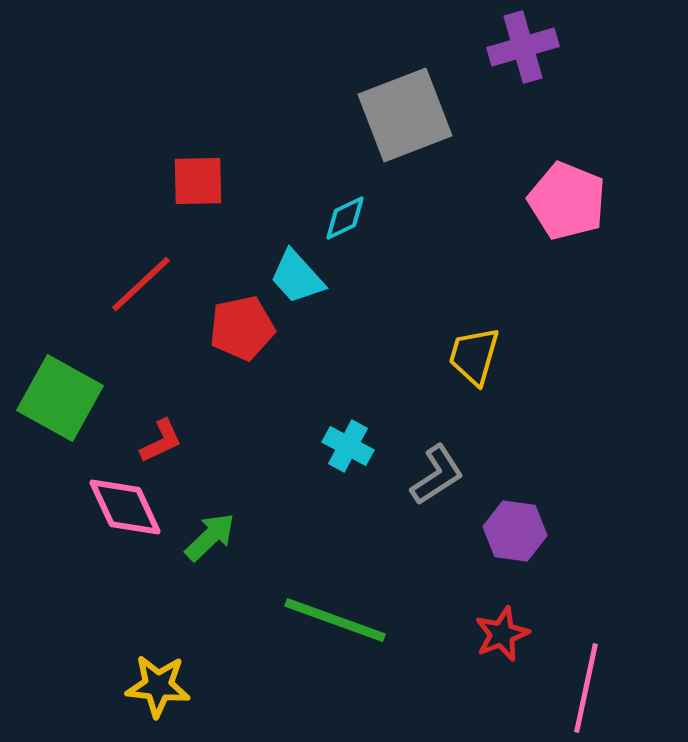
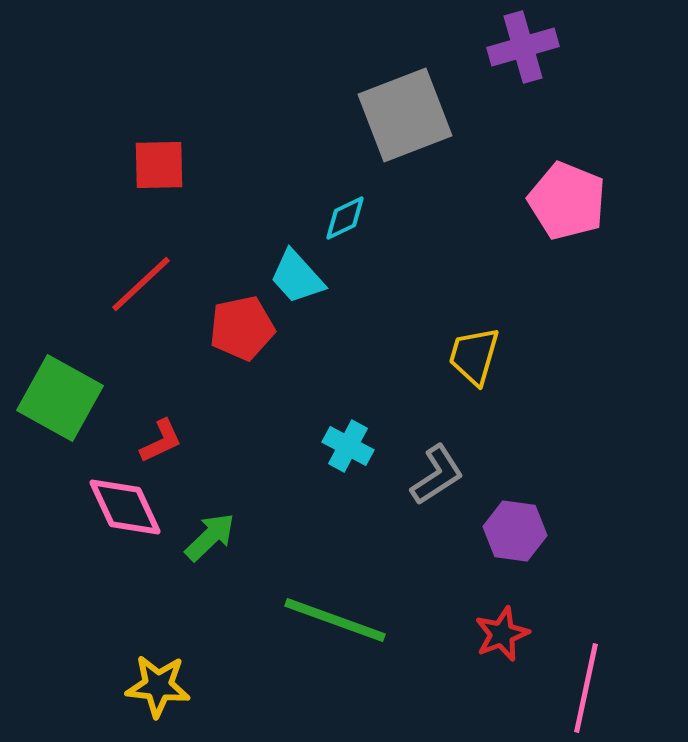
red square: moved 39 px left, 16 px up
